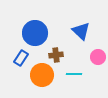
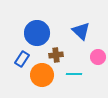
blue circle: moved 2 px right
blue rectangle: moved 1 px right, 1 px down
